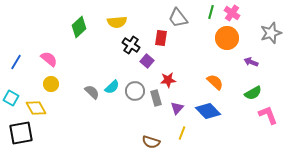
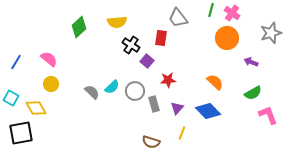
green line: moved 2 px up
gray rectangle: moved 2 px left, 6 px down
